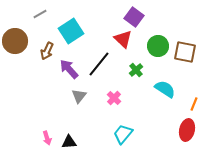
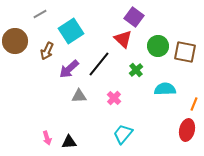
purple arrow: rotated 90 degrees counterclockwise
cyan semicircle: rotated 35 degrees counterclockwise
gray triangle: rotated 49 degrees clockwise
